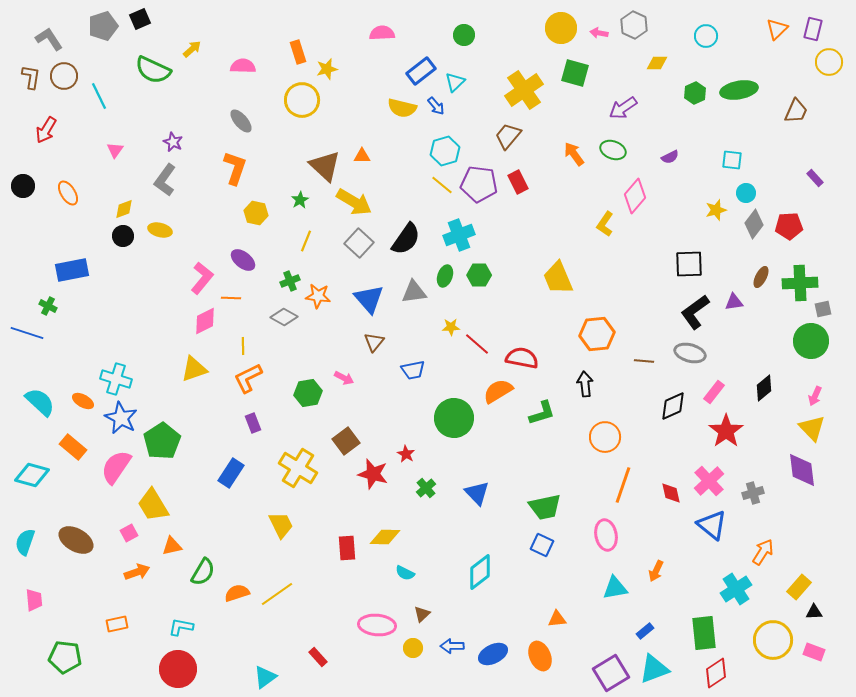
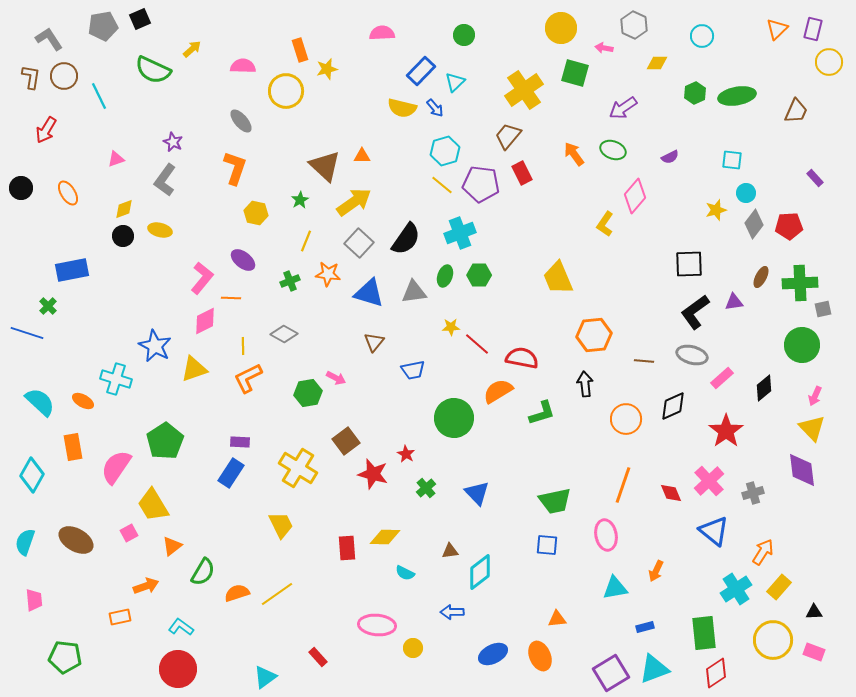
gray pentagon at (103, 26): rotated 8 degrees clockwise
pink arrow at (599, 33): moved 5 px right, 15 px down
cyan circle at (706, 36): moved 4 px left
orange rectangle at (298, 52): moved 2 px right, 2 px up
blue rectangle at (421, 71): rotated 8 degrees counterclockwise
green ellipse at (739, 90): moved 2 px left, 6 px down
yellow circle at (302, 100): moved 16 px left, 9 px up
blue arrow at (436, 106): moved 1 px left, 2 px down
pink triangle at (115, 150): moved 1 px right, 9 px down; rotated 36 degrees clockwise
red rectangle at (518, 182): moved 4 px right, 9 px up
purple pentagon at (479, 184): moved 2 px right
black circle at (23, 186): moved 2 px left, 2 px down
yellow arrow at (354, 202): rotated 66 degrees counterclockwise
cyan cross at (459, 235): moved 1 px right, 2 px up
orange star at (318, 296): moved 10 px right, 22 px up
blue triangle at (369, 299): moved 6 px up; rotated 32 degrees counterclockwise
green cross at (48, 306): rotated 18 degrees clockwise
gray diamond at (284, 317): moved 17 px down
orange hexagon at (597, 334): moved 3 px left, 1 px down
green circle at (811, 341): moved 9 px left, 4 px down
gray ellipse at (690, 353): moved 2 px right, 2 px down
pink arrow at (344, 378): moved 8 px left
pink rectangle at (714, 392): moved 8 px right, 14 px up; rotated 10 degrees clockwise
blue star at (121, 418): moved 34 px right, 72 px up
purple rectangle at (253, 423): moved 13 px left, 19 px down; rotated 66 degrees counterclockwise
orange circle at (605, 437): moved 21 px right, 18 px up
green pentagon at (162, 441): moved 3 px right
orange rectangle at (73, 447): rotated 40 degrees clockwise
cyan diamond at (32, 475): rotated 76 degrees counterclockwise
red diamond at (671, 493): rotated 10 degrees counterclockwise
green trapezoid at (545, 507): moved 10 px right, 6 px up
blue triangle at (712, 525): moved 2 px right, 6 px down
blue square at (542, 545): moved 5 px right; rotated 20 degrees counterclockwise
orange triangle at (172, 546): rotated 25 degrees counterclockwise
orange arrow at (137, 572): moved 9 px right, 14 px down
yellow rectangle at (799, 587): moved 20 px left
brown triangle at (422, 614): moved 28 px right, 63 px up; rotated 36 degrees clockwise
orange rectangle at (117, 624): moved 3 px right, 7 px up
cyan L-shape at (181, 627): rotated 25 degrees clockwise
blue rectangle at (645, 631): moved 4 px up; rotated 24 degrees clockwise
blue arrow at (452, 646): moved 34 px up
